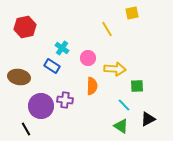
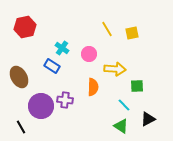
yellow square: moved 20 px down
pink circle: moved 1 px right, 4 px up
brown ellipse: rotated 50 degrees clockwise
orange semicircle: moved 1 px right, 1 px down
black line: moved 5 px left, 2 px up
